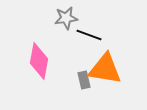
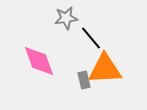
black line: moved 2 px right, 3 px down; rotated 30 degrees clockwise
pink diamond: rotated 30 degrees counterclockwise
orange triangle: rotated 12 degrees counterclockwise
